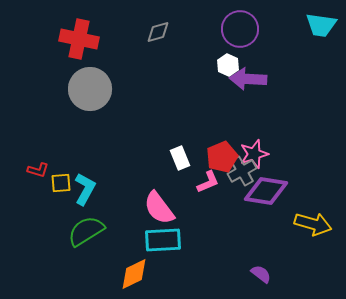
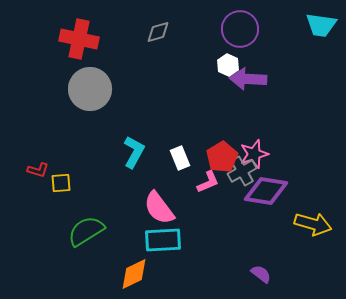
red pentagon: rotated 8 degrees counterclockwise
cyan L-shape: moved 49 px right, 37 px up
